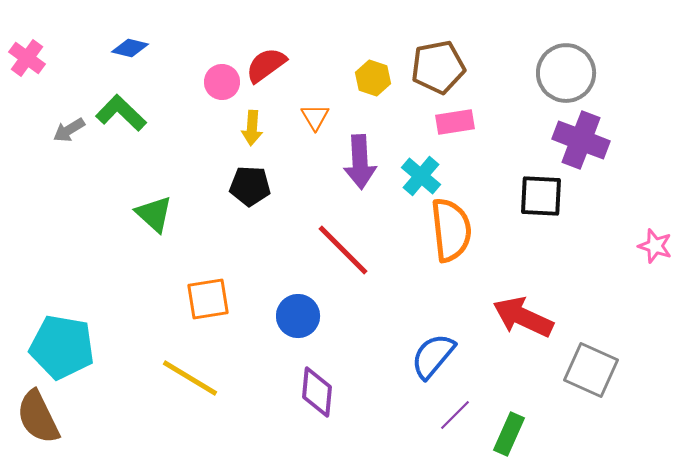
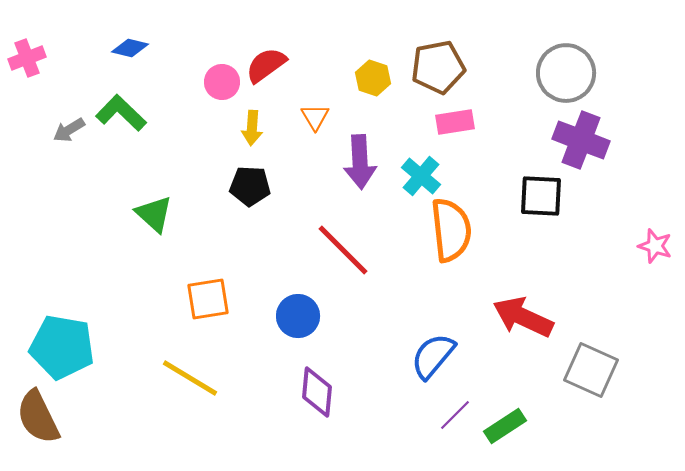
pink cross: rotated 33 degrees clockwise
green rectangle: moved 4 px left, 8 px up; rotated 33 degrees clockwise
